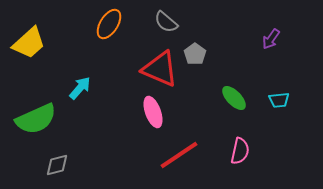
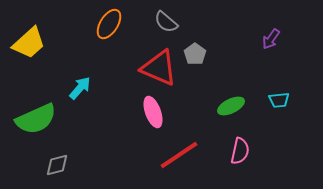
red triangle: moved 1 px left, 1 px up
green ellipse: moved 3 px left, 8 px down; rotated 72 degrees counterclockwise
